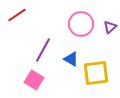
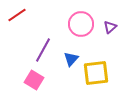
blue triangle: rotated 42 degrees clockwise
